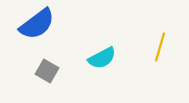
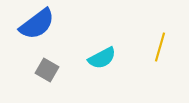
gray square: moved 1 px up
